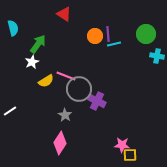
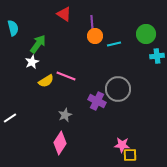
purple line: moved 16 px left, 11 px up
cyan cross: rotated 16 degrees counterclockwise
gray circle: moved 39 px right
white line: moved 7 px down
gray star: rotated 16 degrees clockwise
